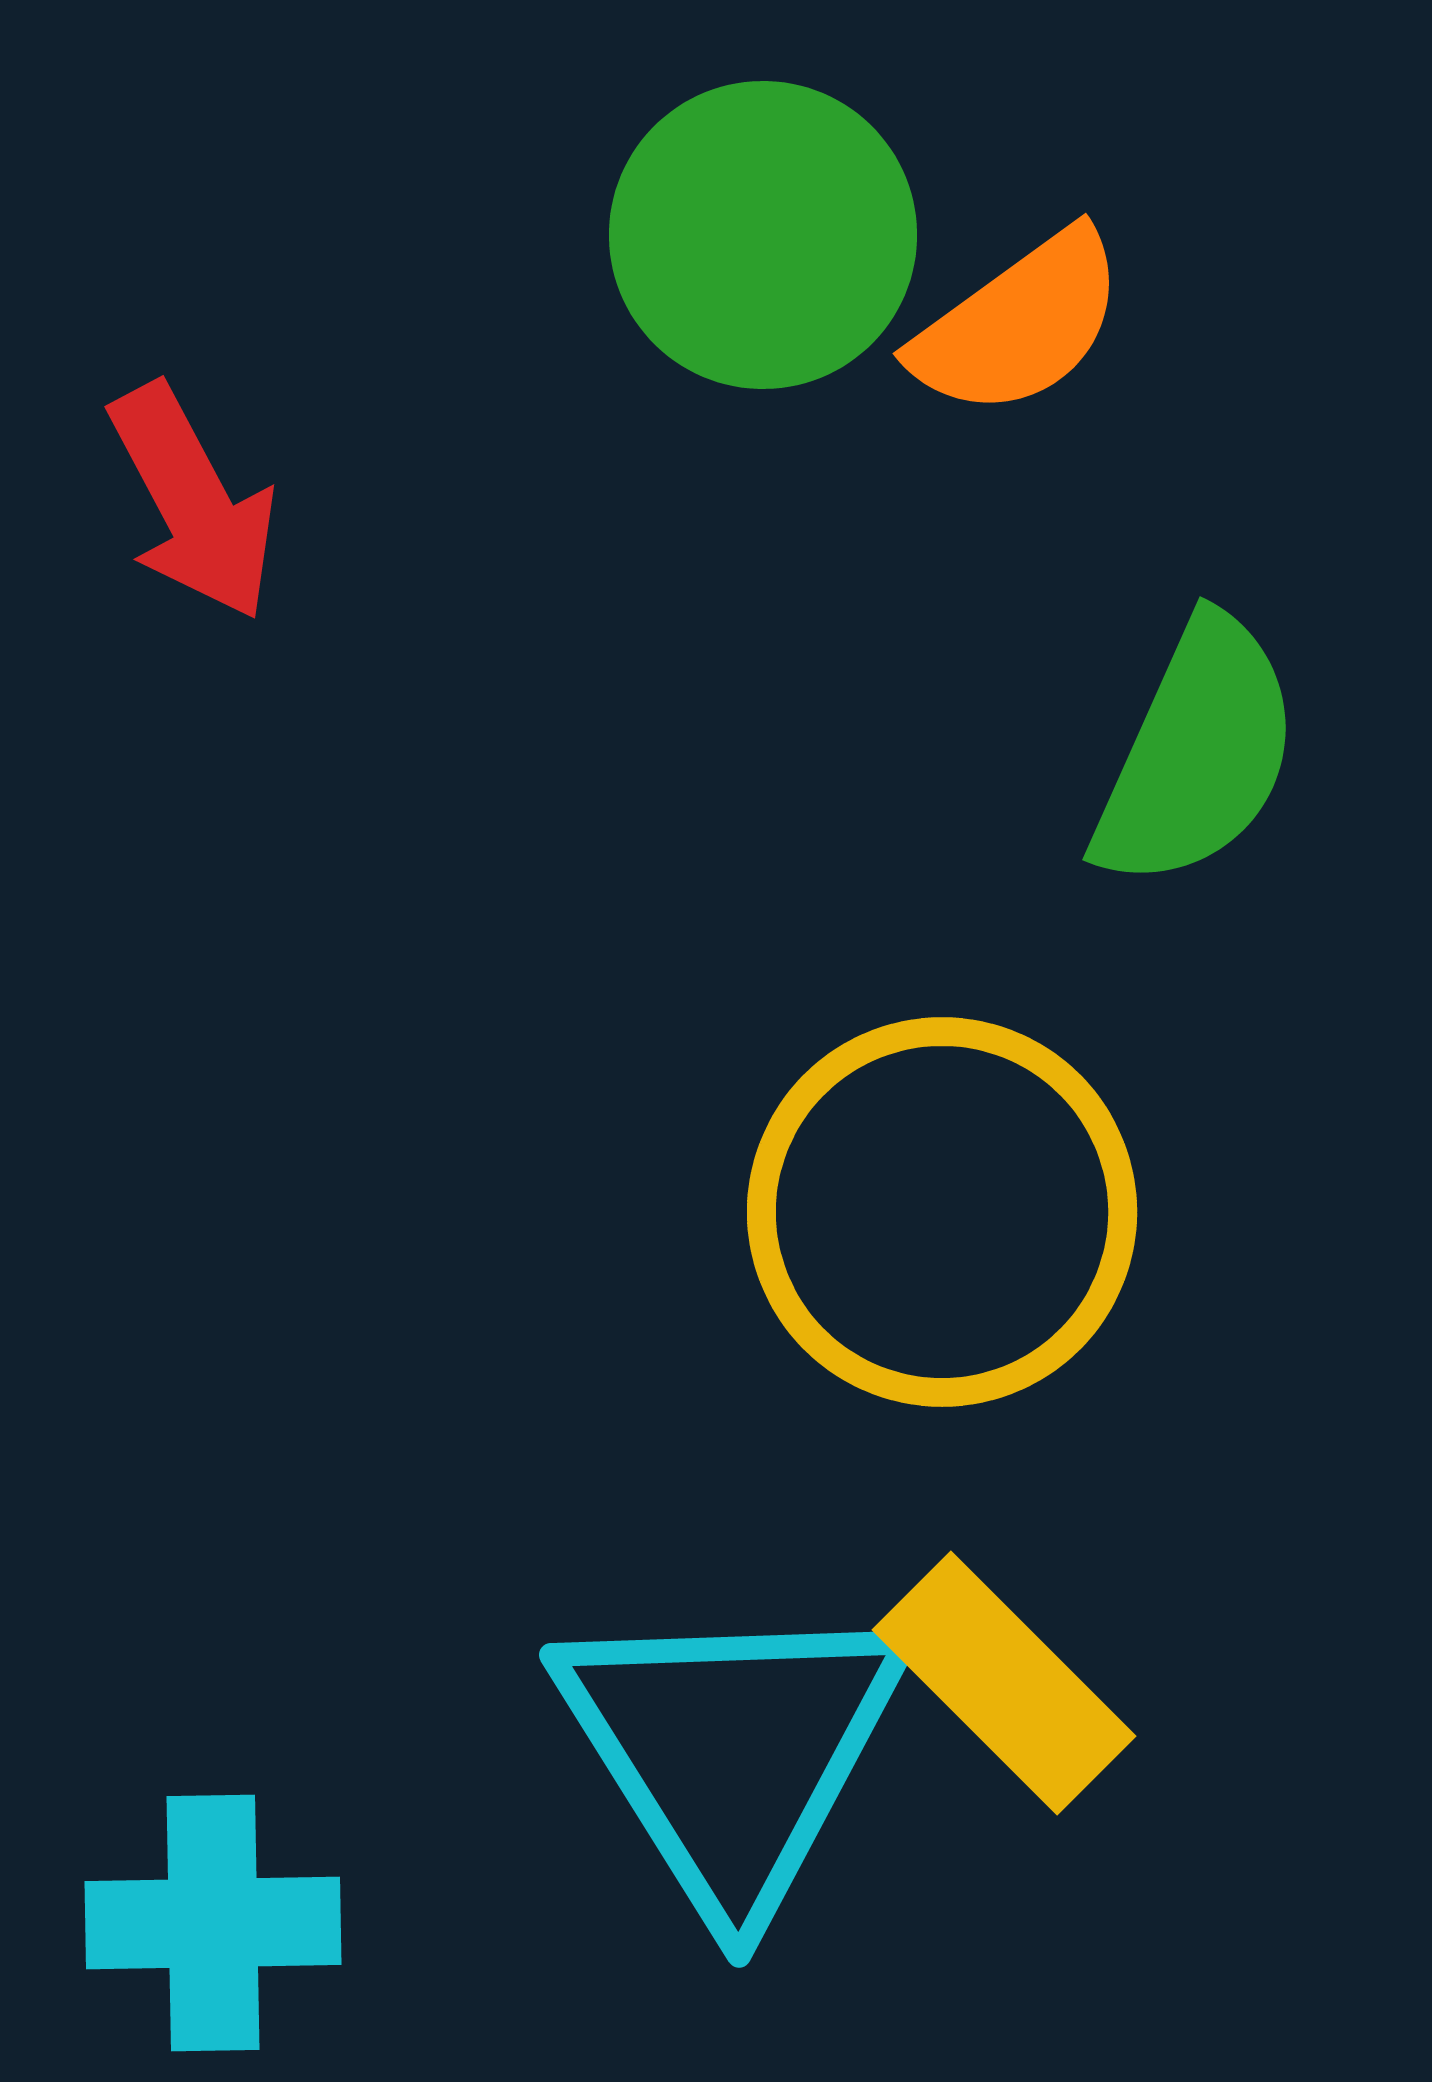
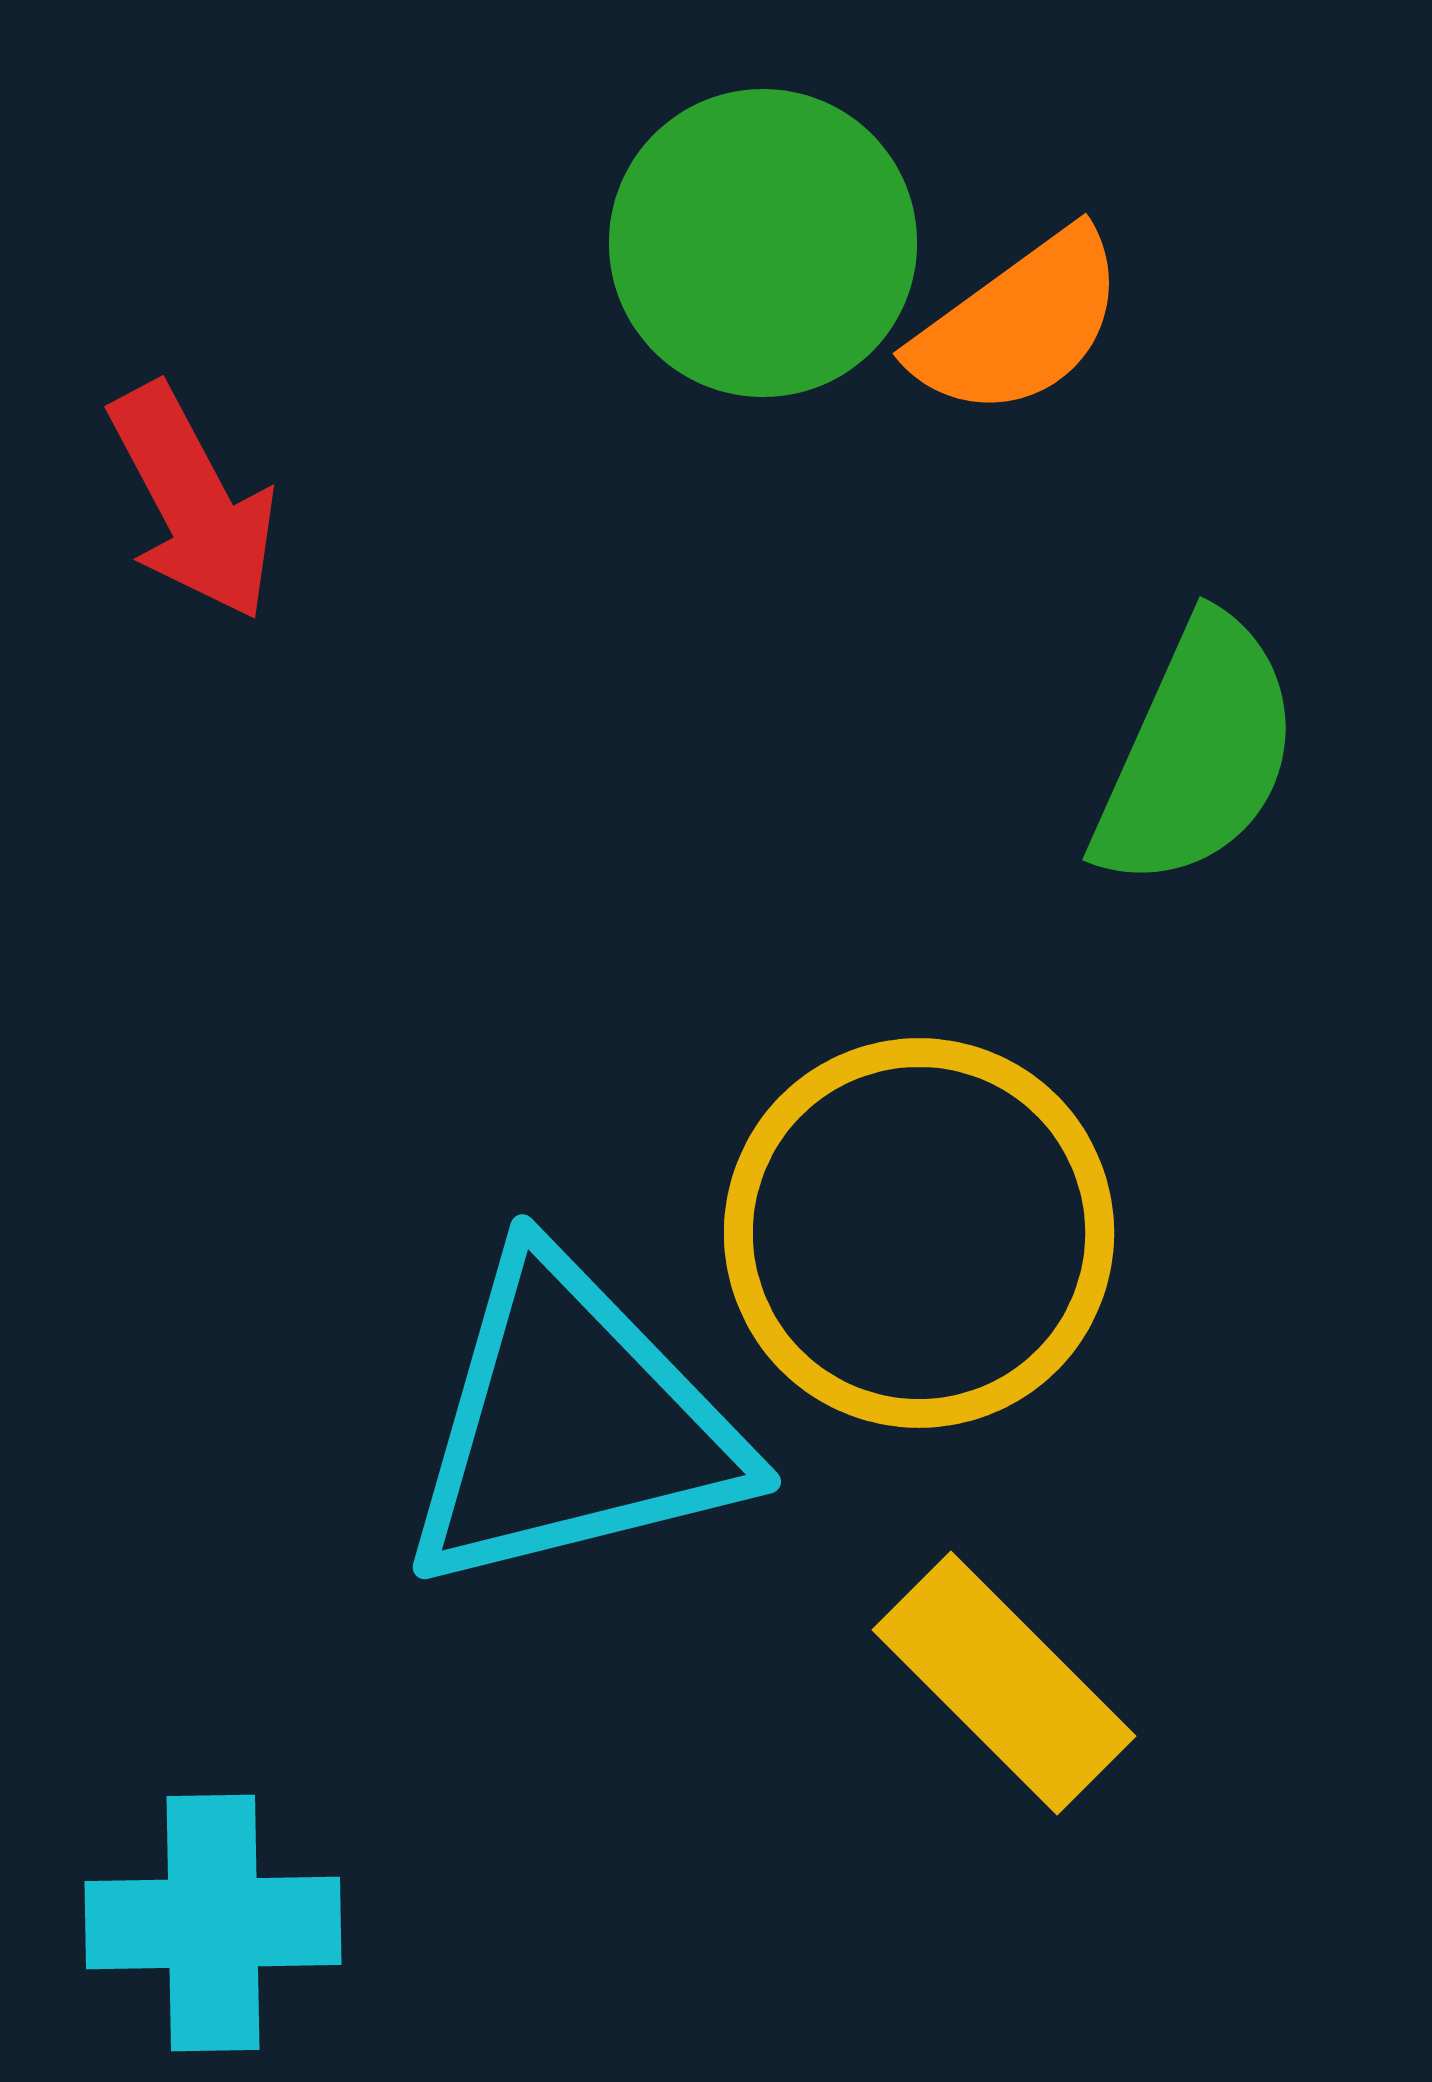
green circle: moved 8 px down
yellow circle: moved 23 px left, 21 px down
cyan triangle: moved 160 px left, 326 px up; rotated 48 degrees clockwise
